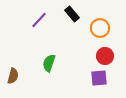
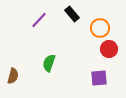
red circle: moved 4 px right, 7 px up
